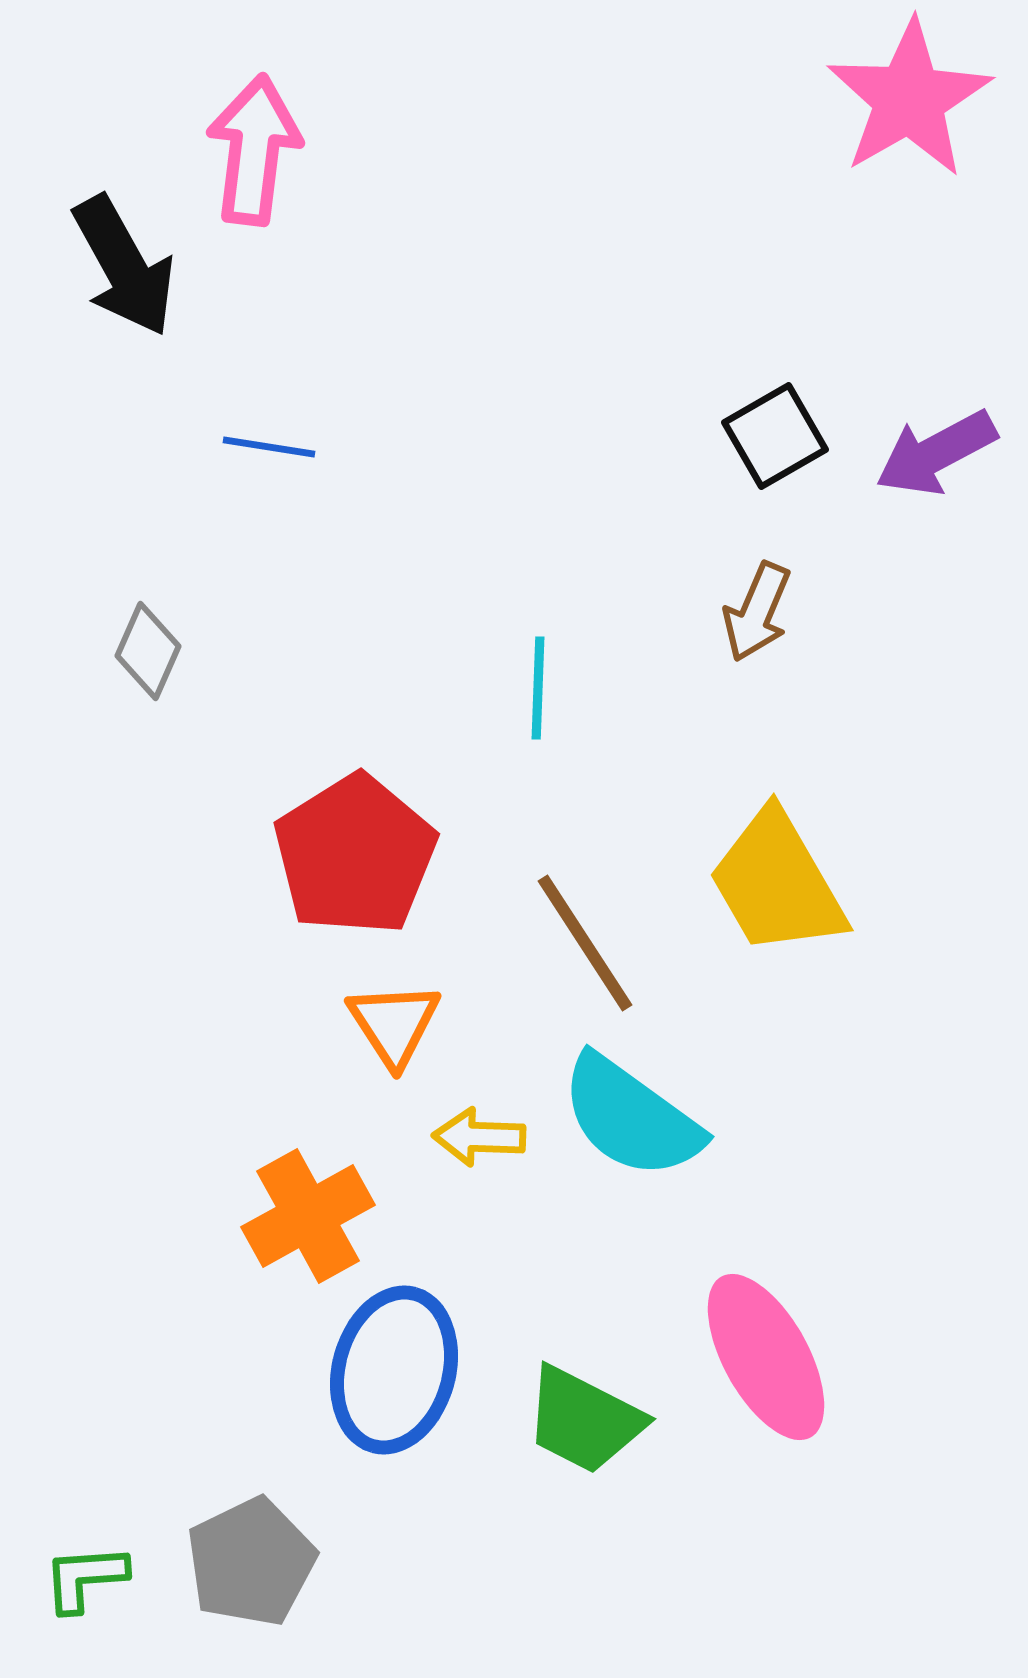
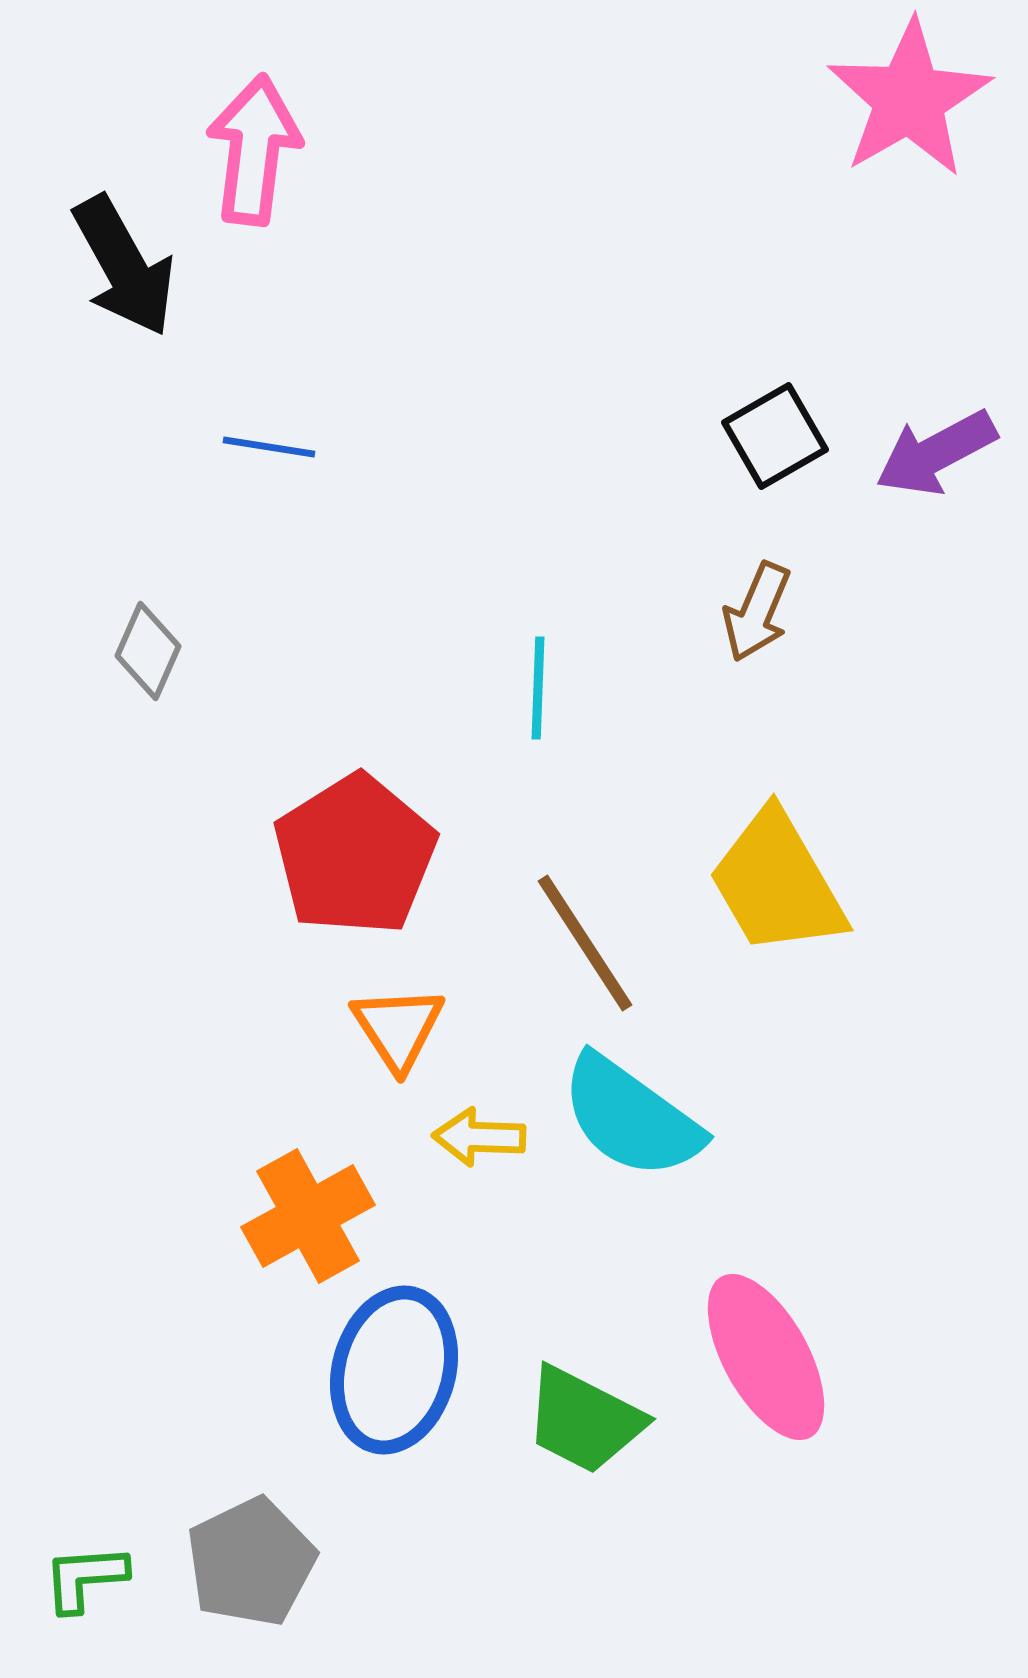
orange triangle: moved 4 px right, 4 px down
